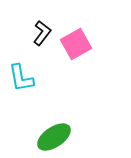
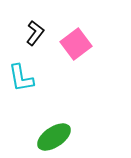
black L-shape: moved 7 px left
pink square: rotated 8 degrees counterclockwise
